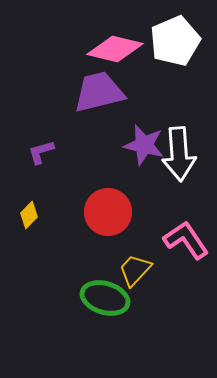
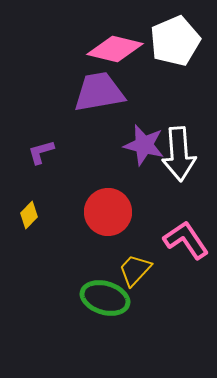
purple trapezoid: rotated 4 degrees clockwise
